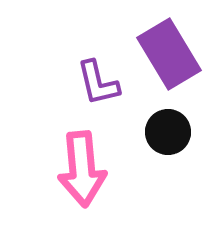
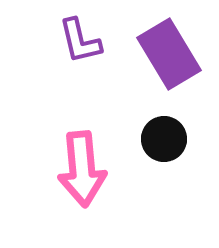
purple L-shape: moved 18 px left, 42 px up
black circle: moved 4 px left, 7 px down
